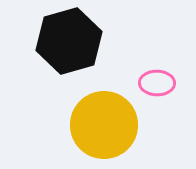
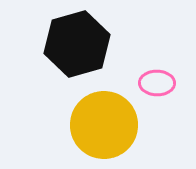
black hexagon: moved 8 px right, 3 px down
